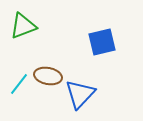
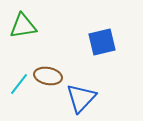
green triangle: rotated 12 degrees clockwise
blue triangle: moved 1 px right, 4 px down
